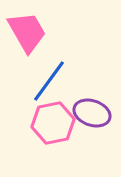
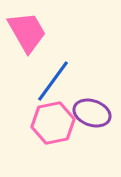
blue line: moved 4 px right
